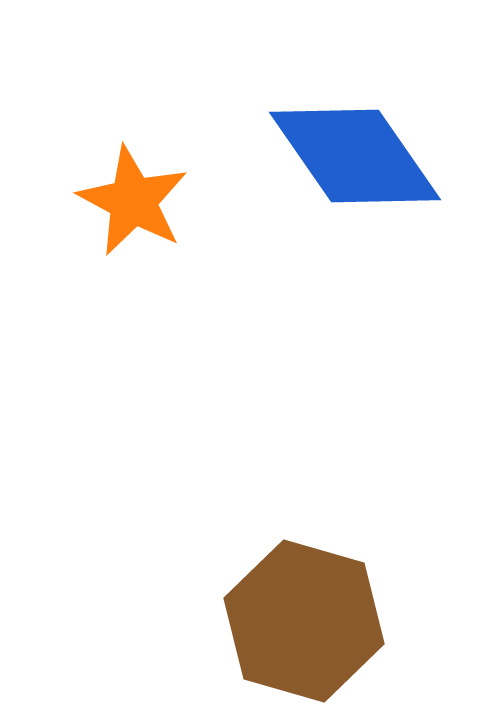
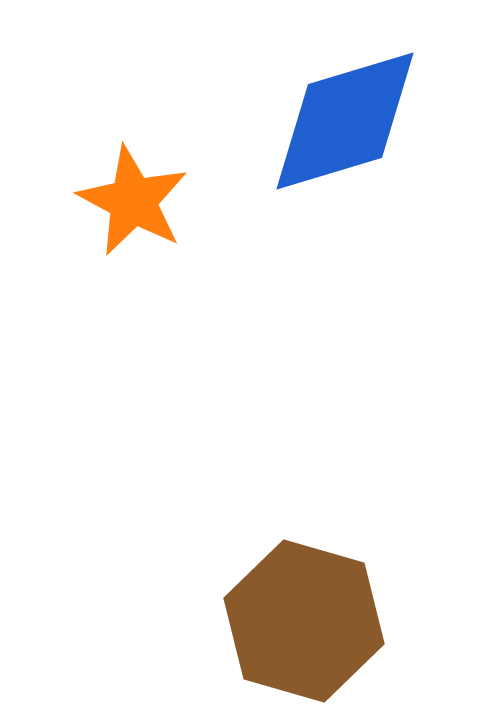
blue diamond: moved 10 px left, 35 px up; rotated 72 degrees counterclockwise
